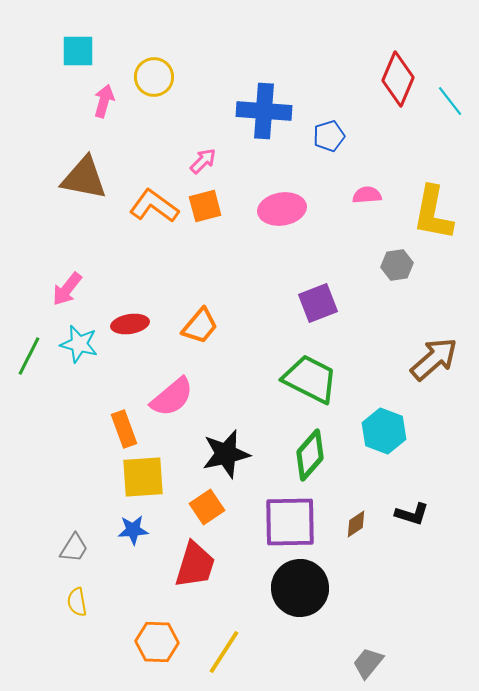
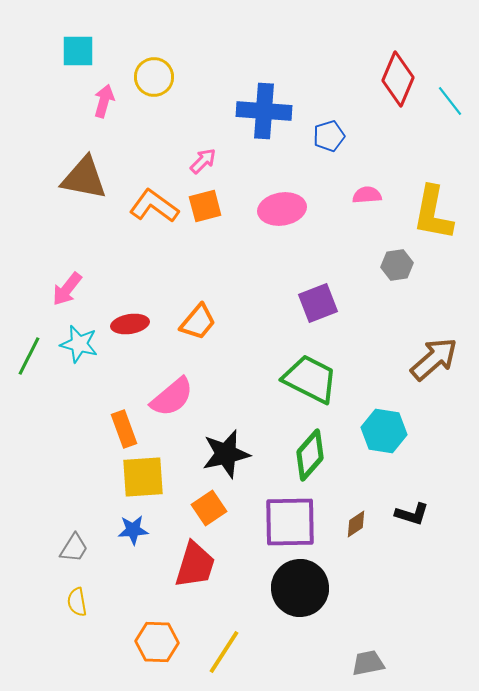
orange trapezoid at (200, 326): moved 2 px left, 4 px up
cyan hexagon at (384, 431): rotated 12 degrees counterclockwise
orange square at (207, 507): moved 2 px right, 1 px down
gray trapezoid at (368, 663): rotated 40 degrees clockwise
